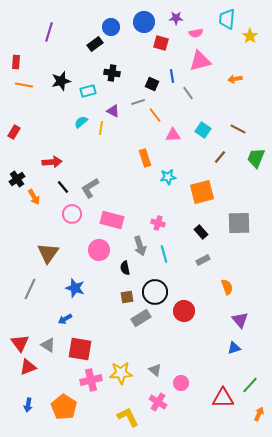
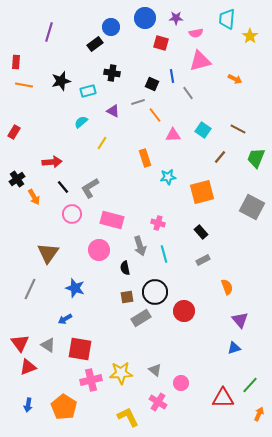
blue circle at (144, 22): moved 1 px right, 4 px up
orange arrow at (235, 79): rotated 144 degrees counterclockwise
yellow line at (101, 128): moved 1 px right, 15 px down; rotated 24 degrees clockwise
gray square at (239, 223): moved 13 px right, 16 px up; rotated 30 degrees clockwise
